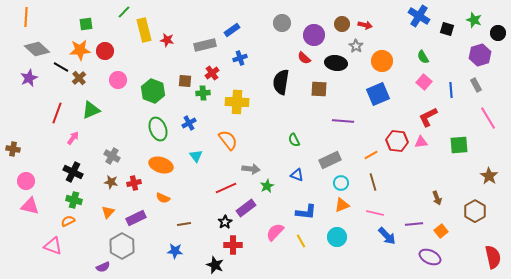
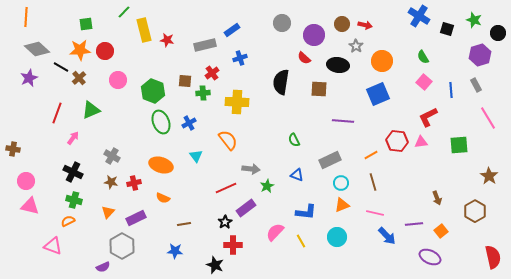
black ellipse at (336, 63): moved 2 px right, 2 px down
green ellipse at (158, 129): moved 3 px right, 7 px up
